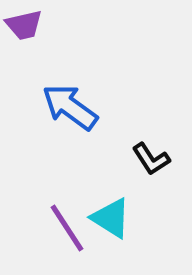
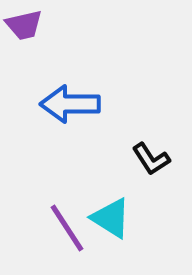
blue arrow: moved 3 px up; rotated 36 degrees counterclockwise
